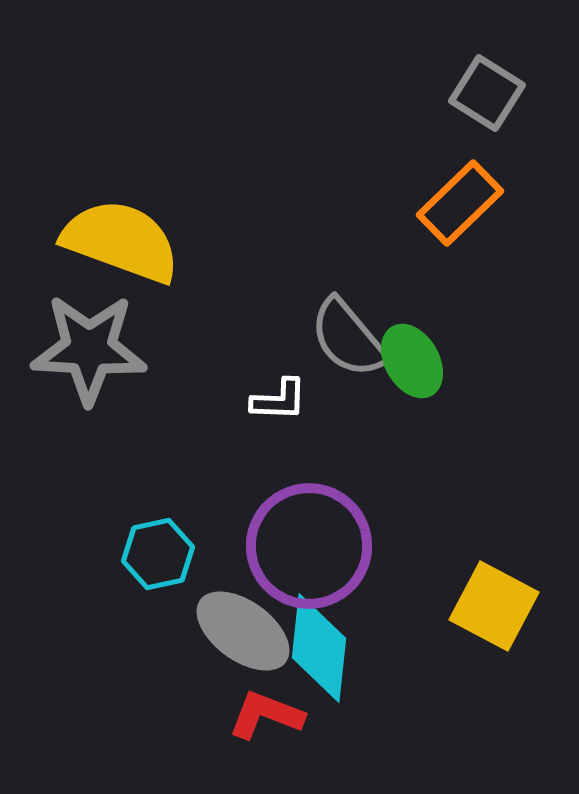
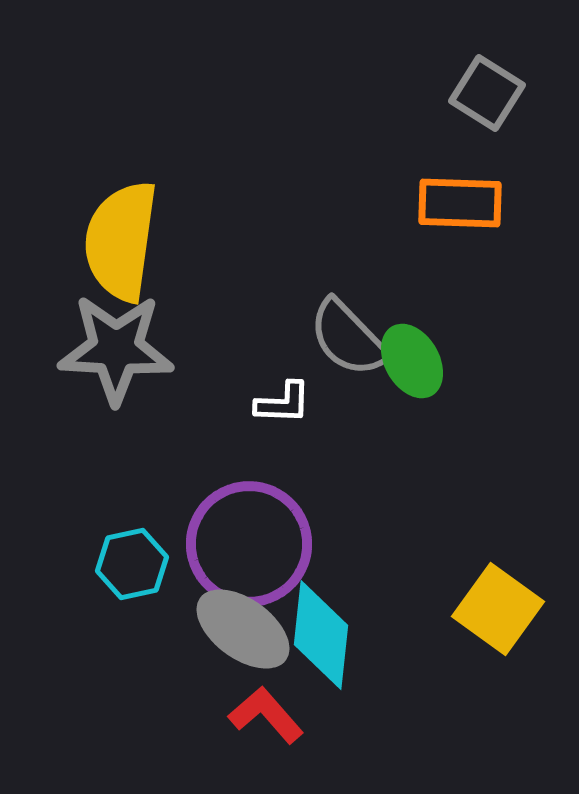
orange rectangle: rotated 46 degrees clockwise
yellow semicircle: rotated 102 degrees counterclockwise
gray semicircle: rotated 4 degrees counterclockwise
gray star: moved 27 px right
white L-shape: moved 4 px right, 3 px down
purple circle: moved 60 px left, 2 px up
cyan hexagon: moved 26 px left, 10 px down
yellow square: moved 4 px right, 3 px down; rotated 8 degrees clockwise
gray ellipse: moved 2 px up
cyan diamond: moved 2 px right, 13 px up
red L-shape: rotated 28 degrees clockwise
